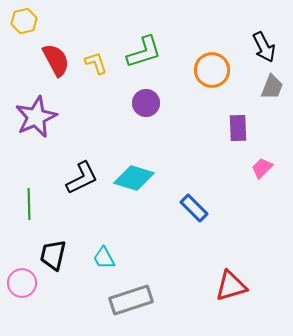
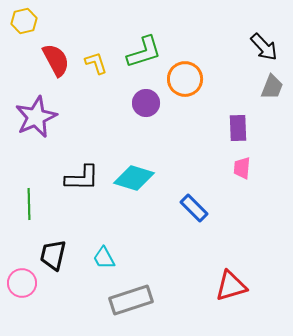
black arrow: rotated 16 degrees counterclockwise
orange circle: moved 27 px left, 9 px down
pink trapezoid: moved 20 px left; rotated 40 degrees counterclockwise
black L-shape: rotated 27 degrees clockwise
